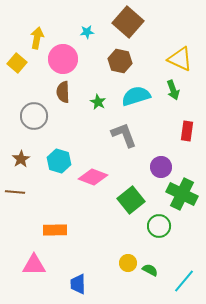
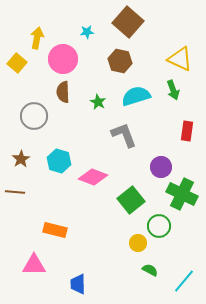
orange rectangle: rotated 15 degrees clockwise
yellow circle: moved 10 px right, 20 px up
